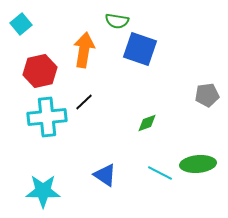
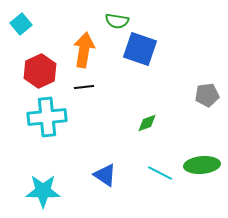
red hexagon: rotated 12 degrees counterclockwise
black line: moved 15 px up; rotated 36 degrees clockwise
green ellipse: moved 4 px right, 1 px down
